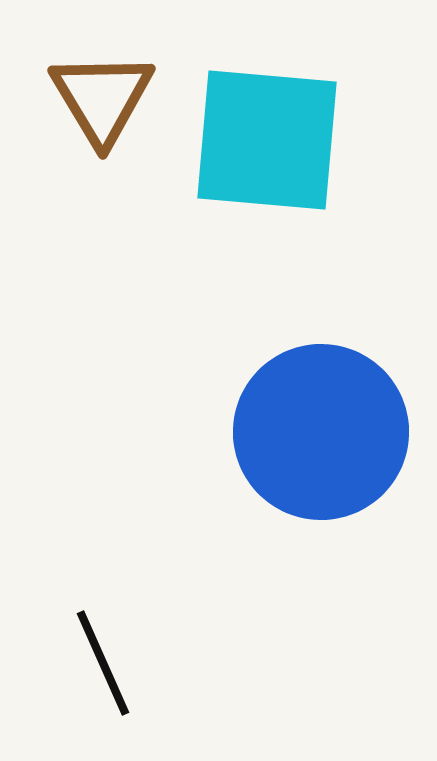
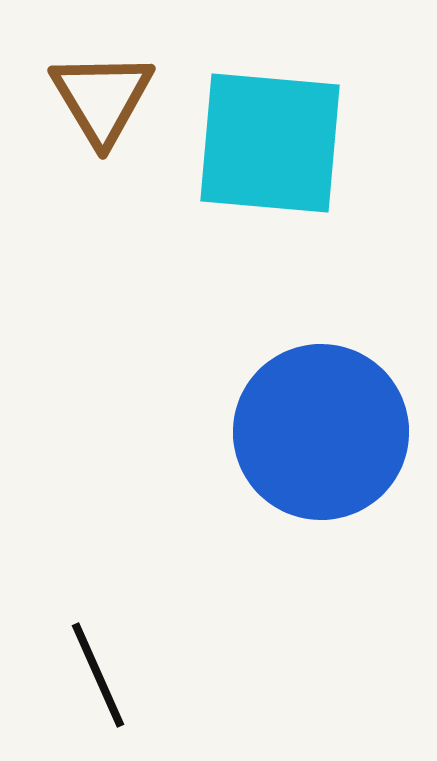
cyan square: moved 3 px right, 3 px down
black line: moved 5 px left, 12 px down
